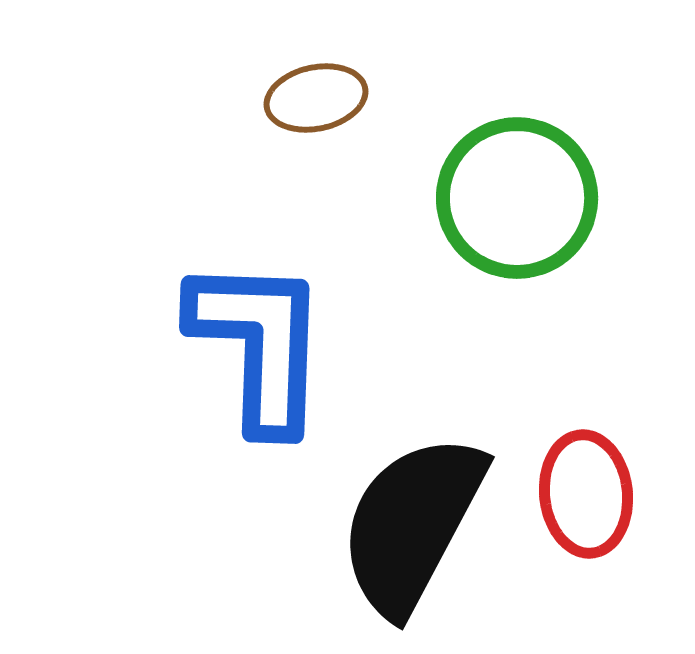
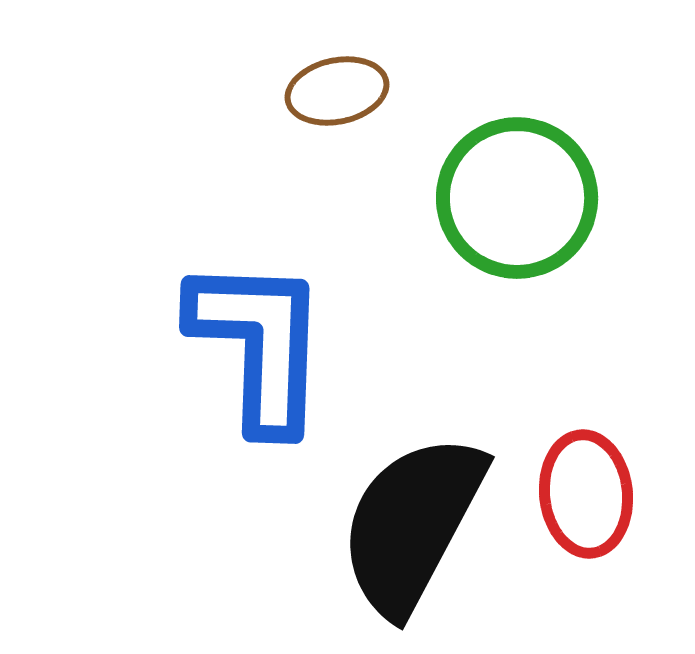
brown ellipse: moved 21 px right, 7 px up
